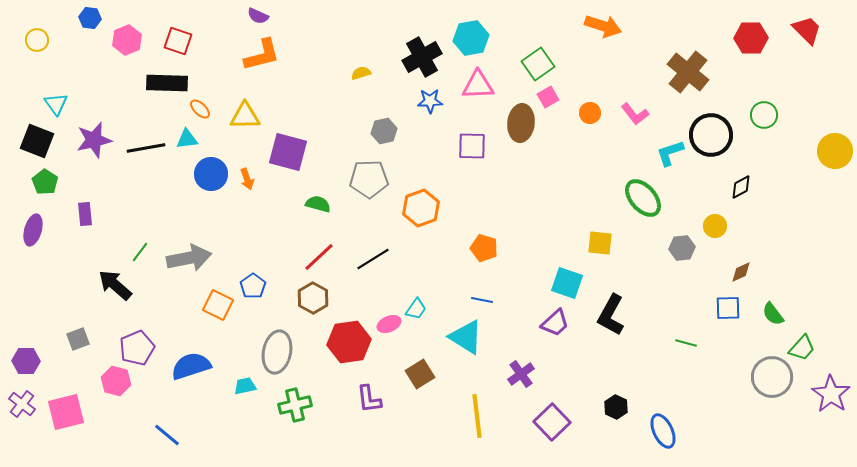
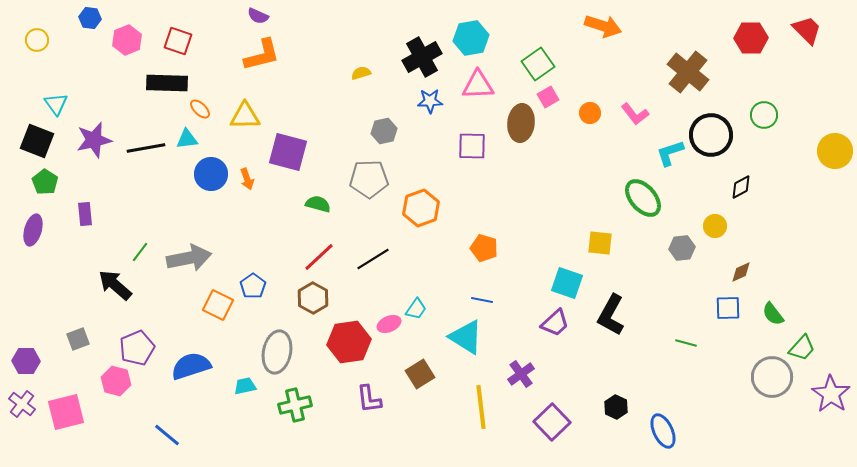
yellow line at (477, 416): moved 4 px right, 9 px up
